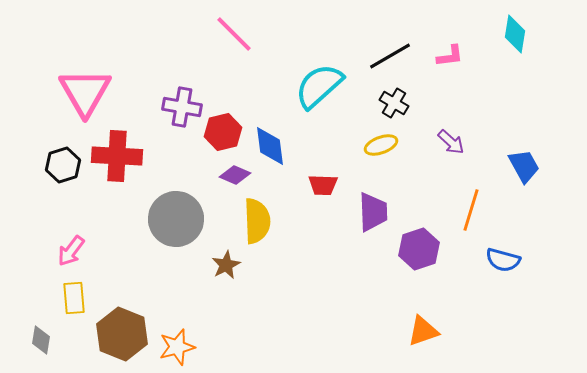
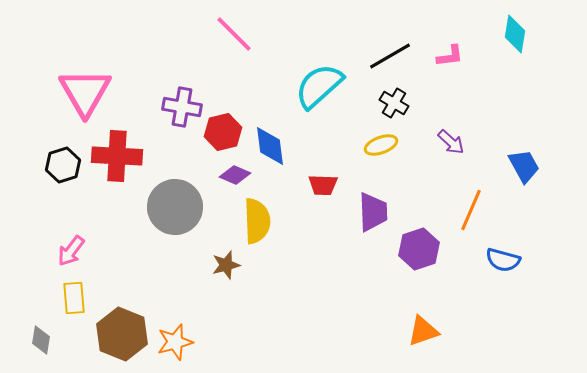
orange line: rotated 6 degrees clockwise
gray circle: moved 1 px left, 12 px up
brown star: rotated 12 degrees clockwise
orange star: moved 2 px left, 5 px up
